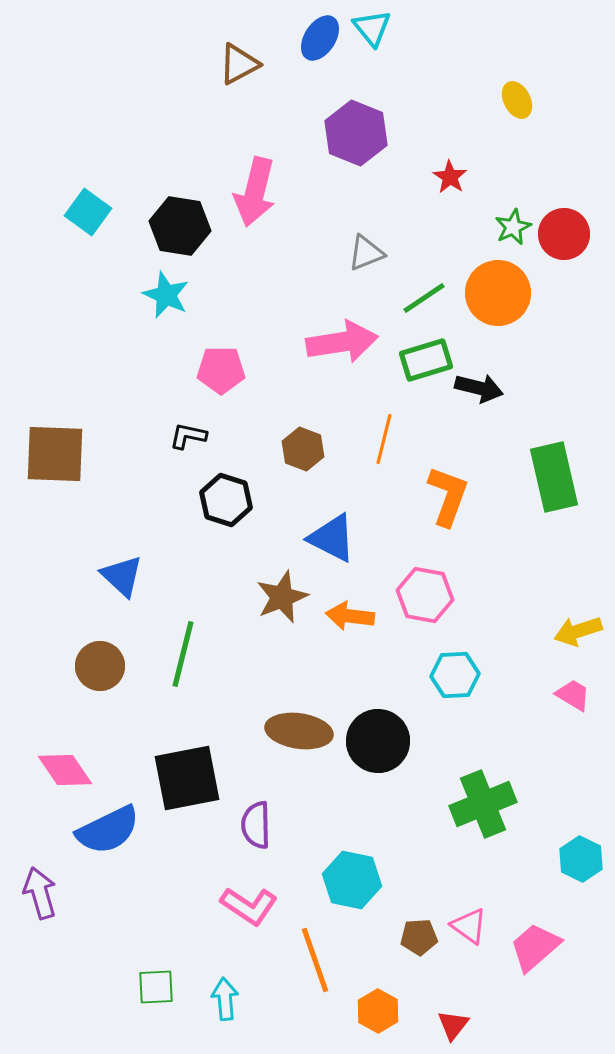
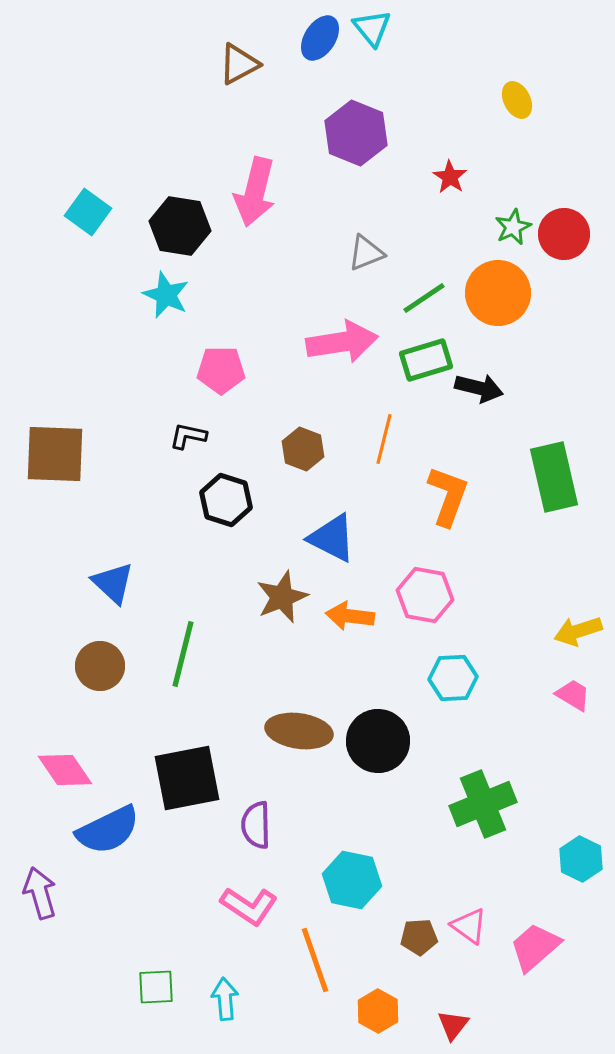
blue triangle at (122, 576): moved 9 px left, 7 px down
cyan hexagon at (455, 675): moved 2 px left, 3 px down
